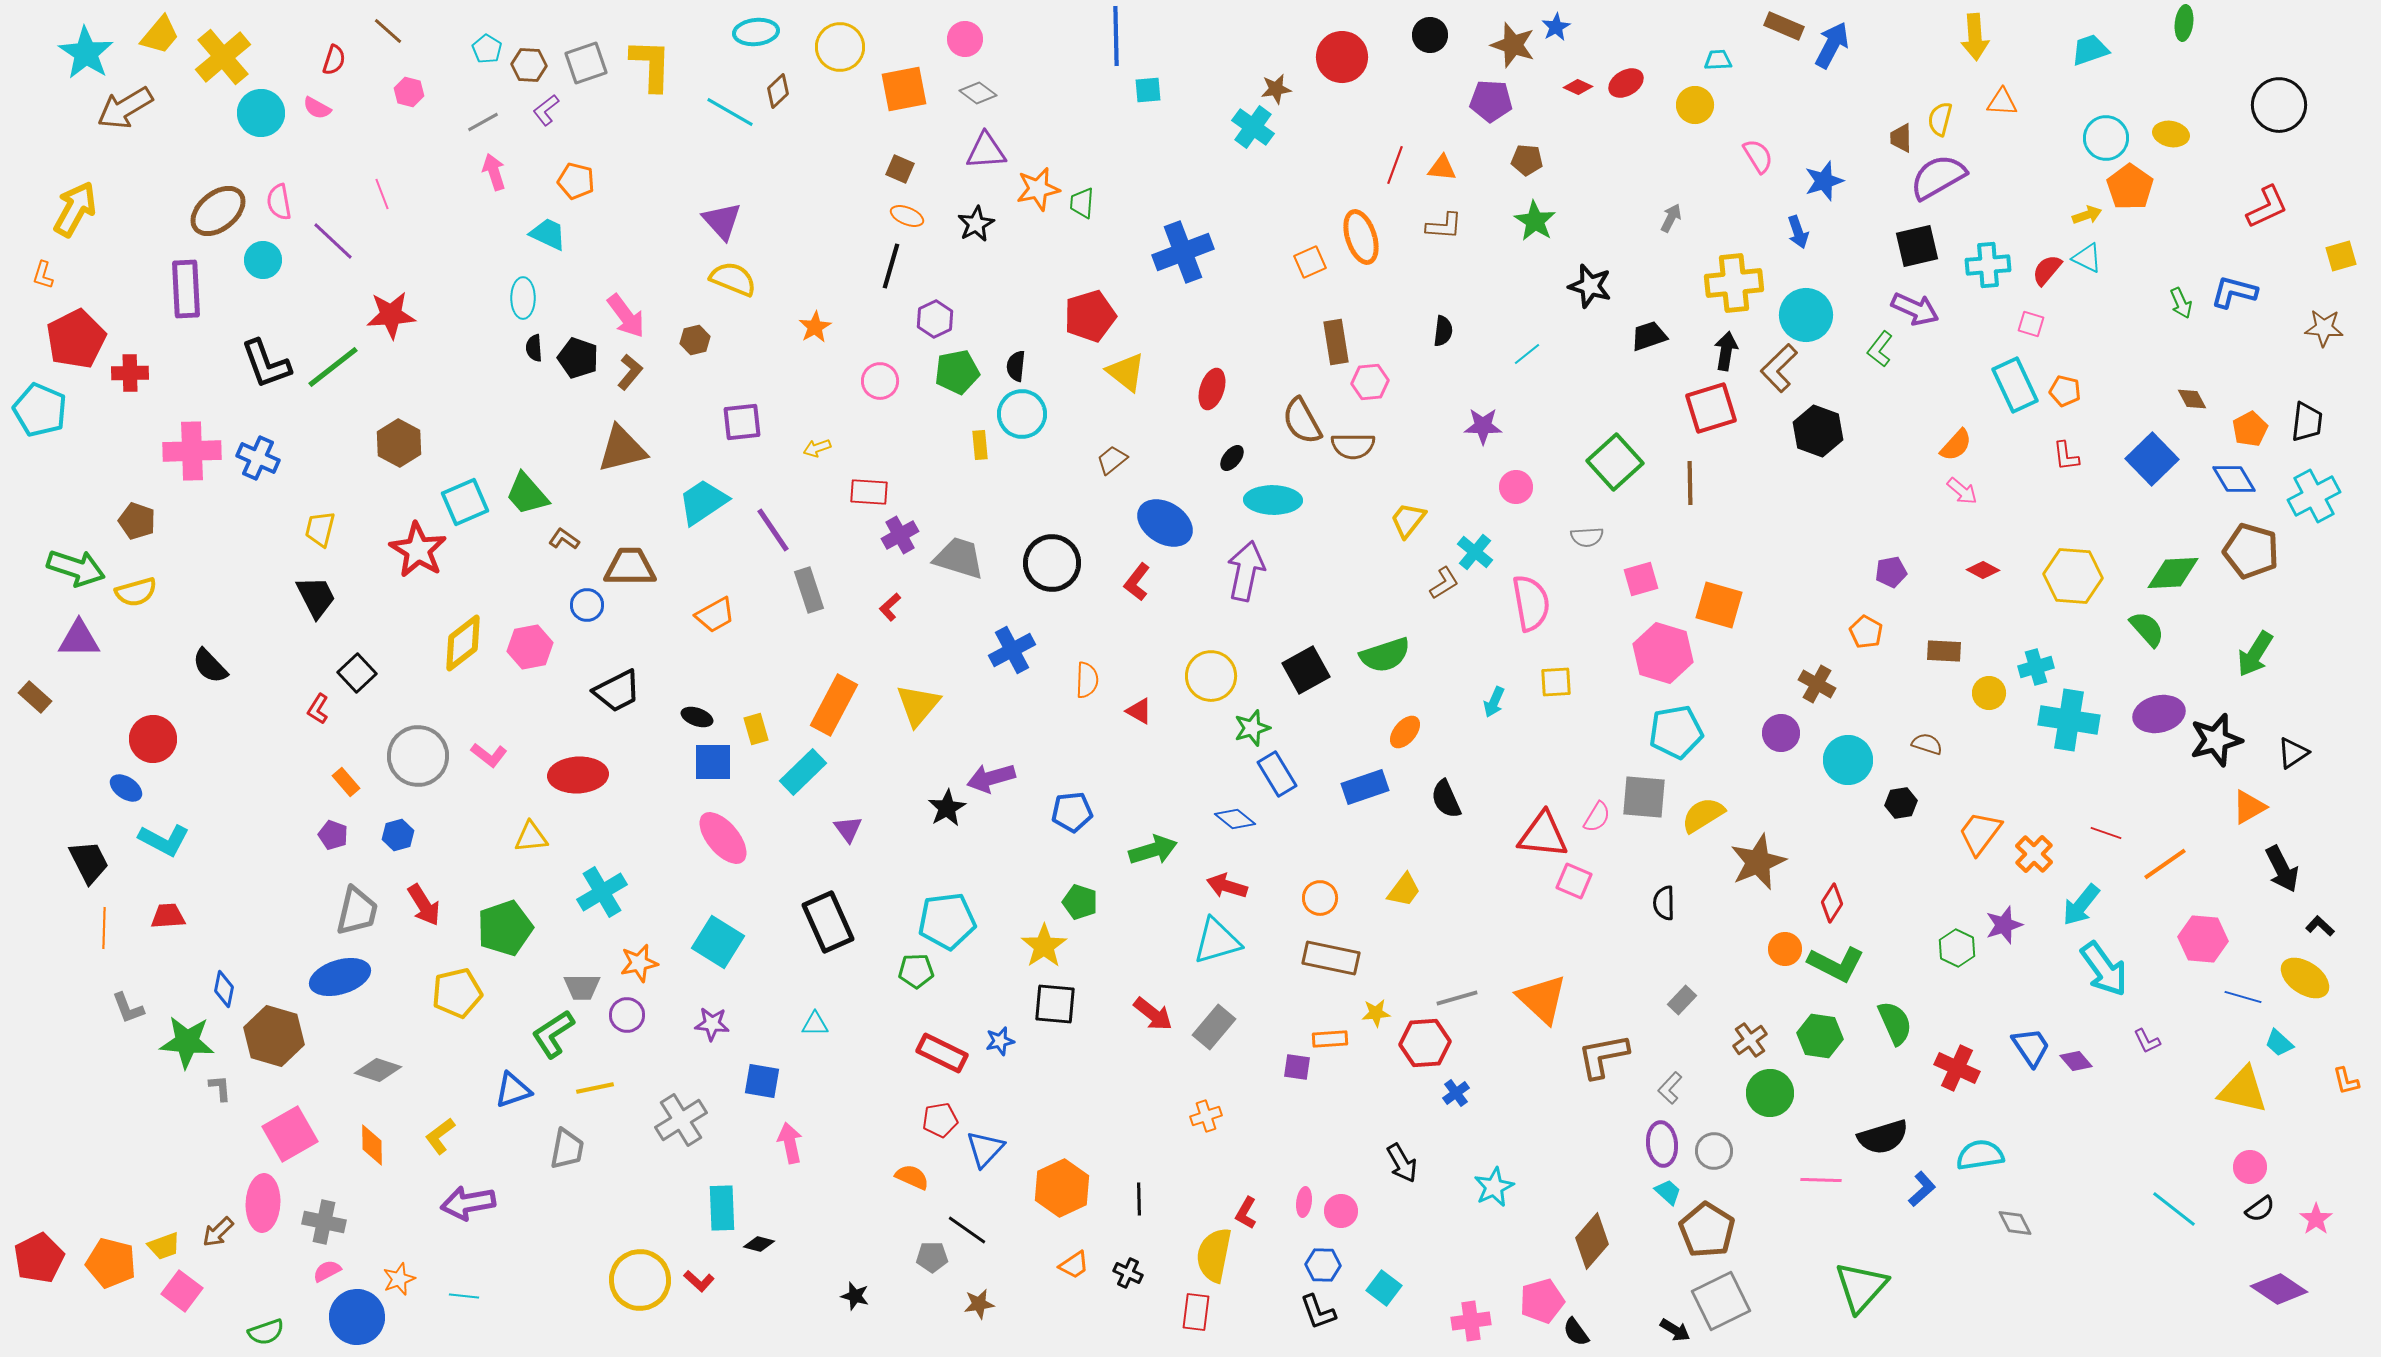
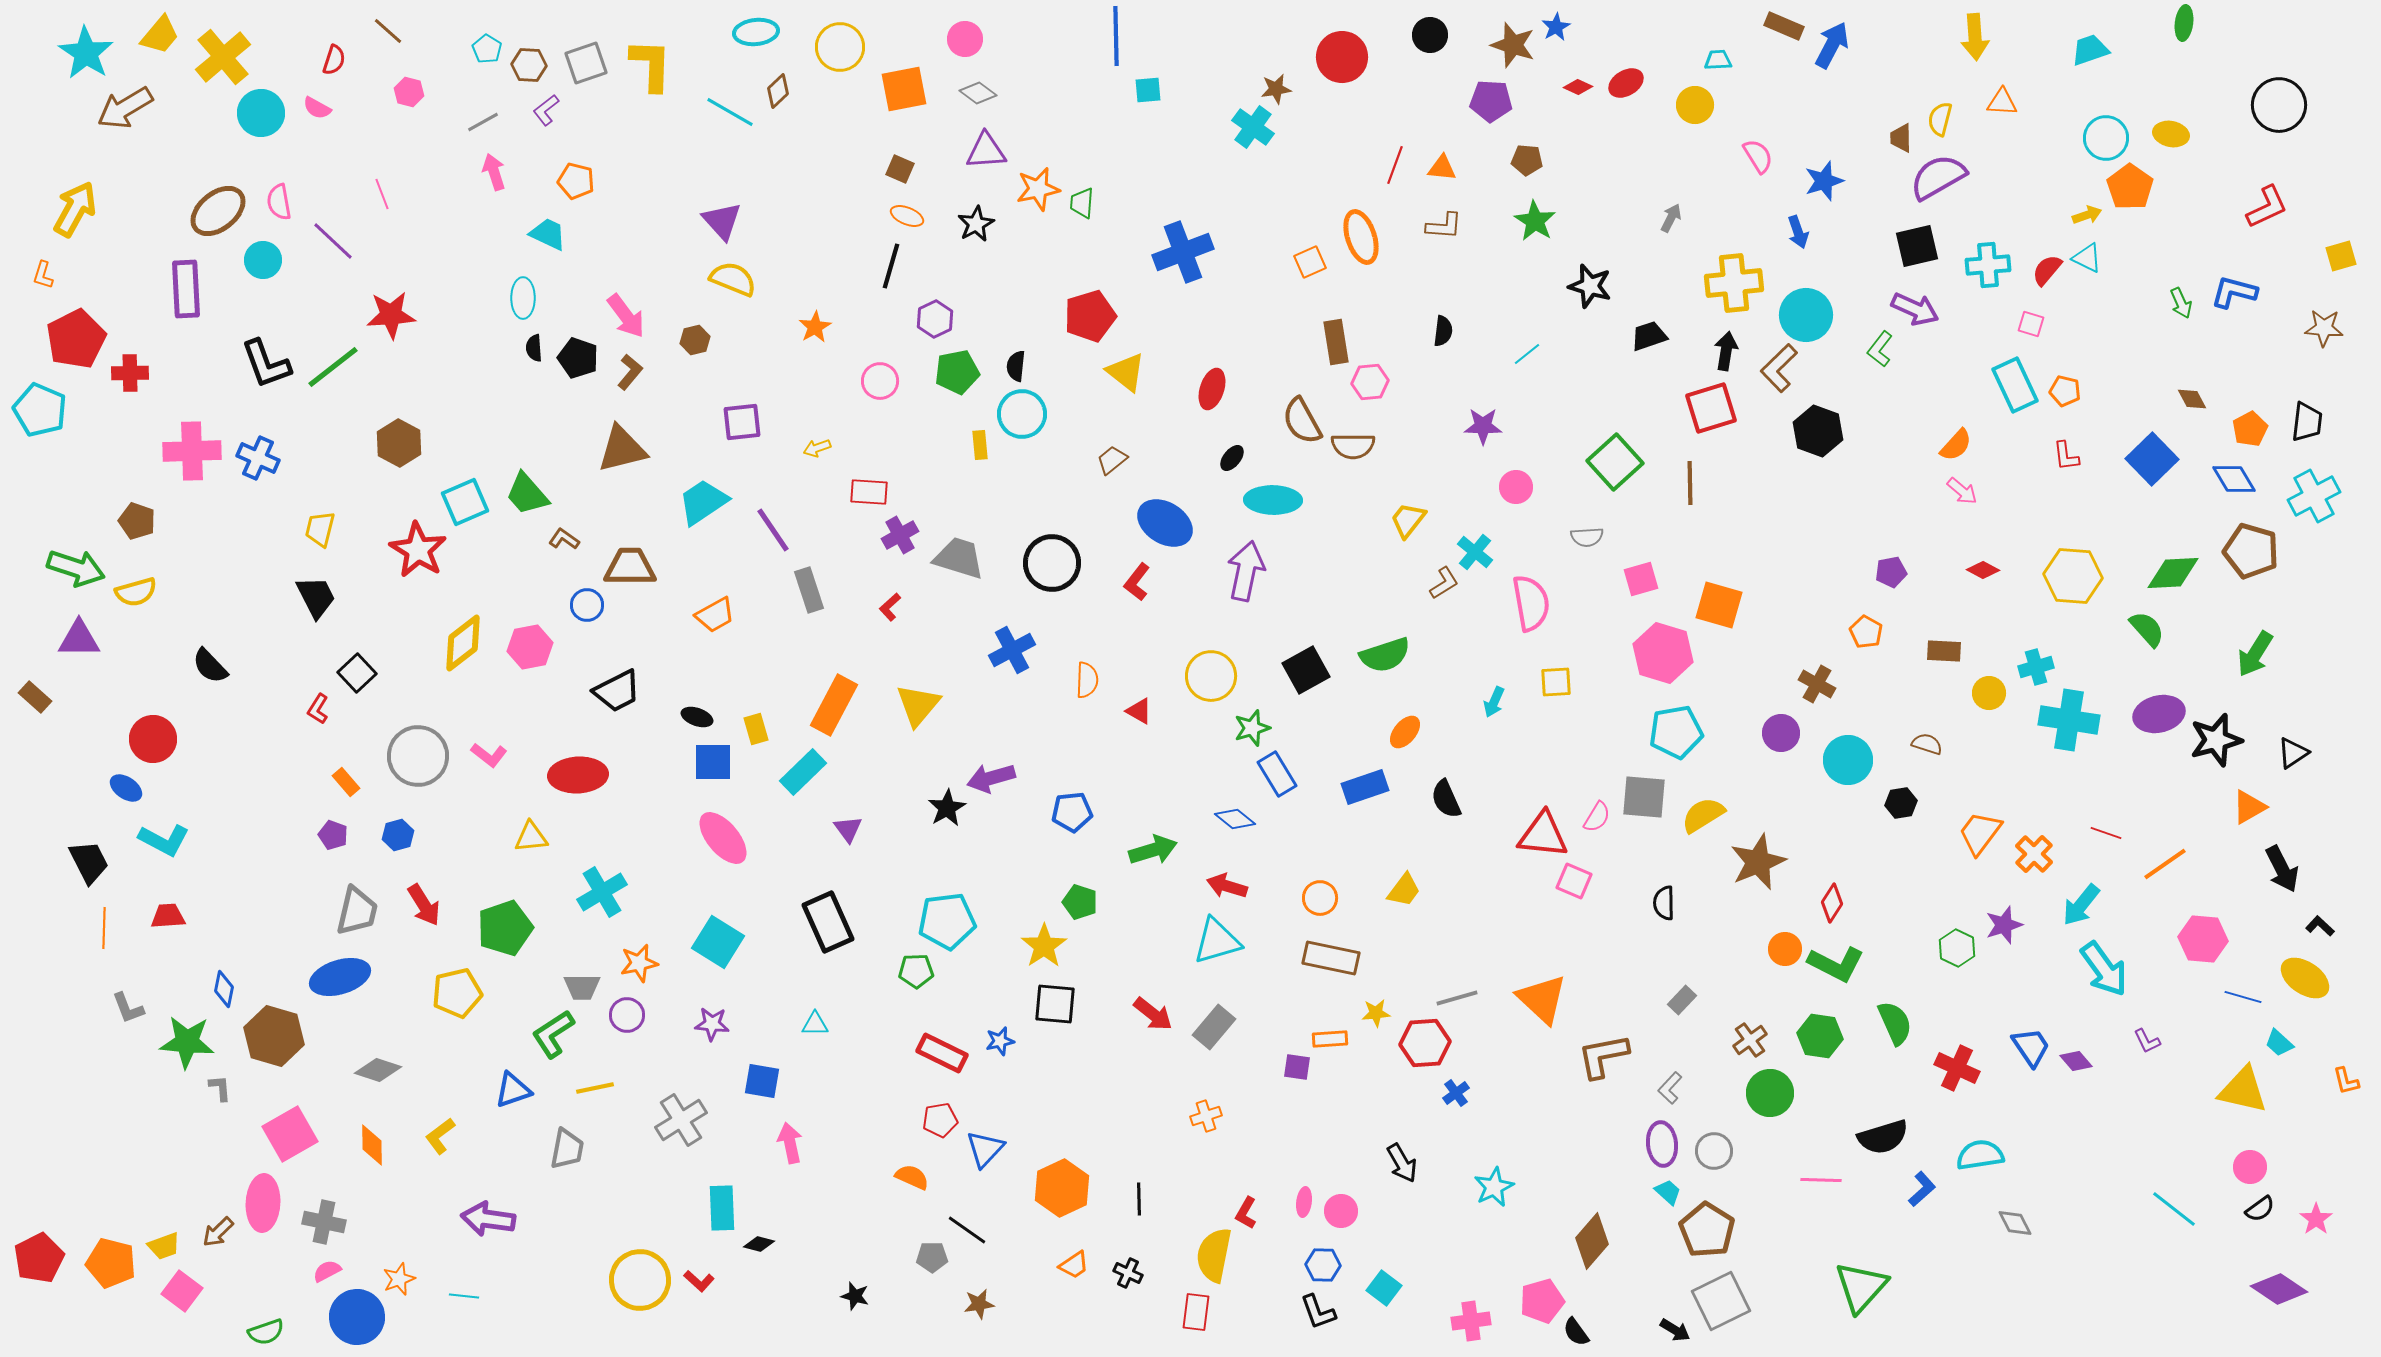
purple arrow at (468, 1203): moved 20 px right, 16 px down; rotated 18 degrees clockwise
